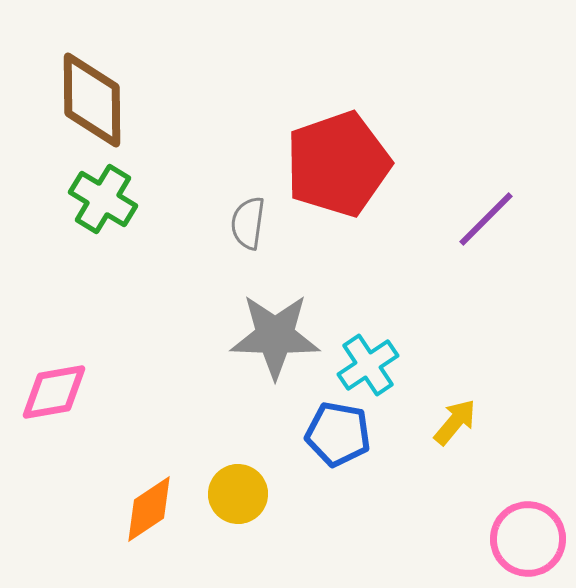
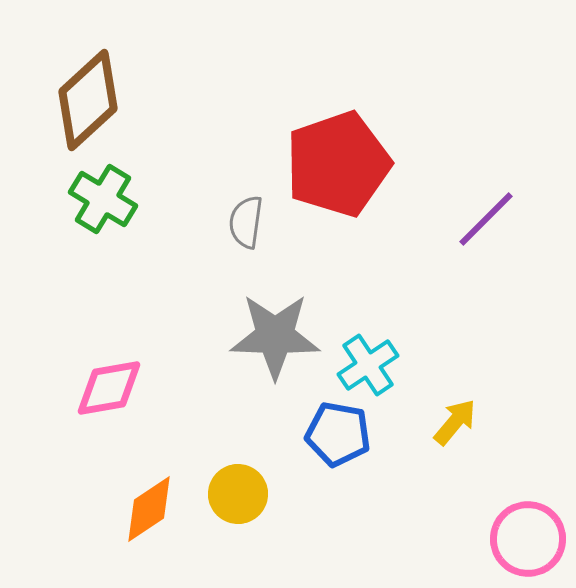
brown diamond: moved 4 px left; rotated 48 degrees clockwise
gray semicircle: moved 2 px left, 1 px up
pink diamond: moved 55 px right, 4 px up
